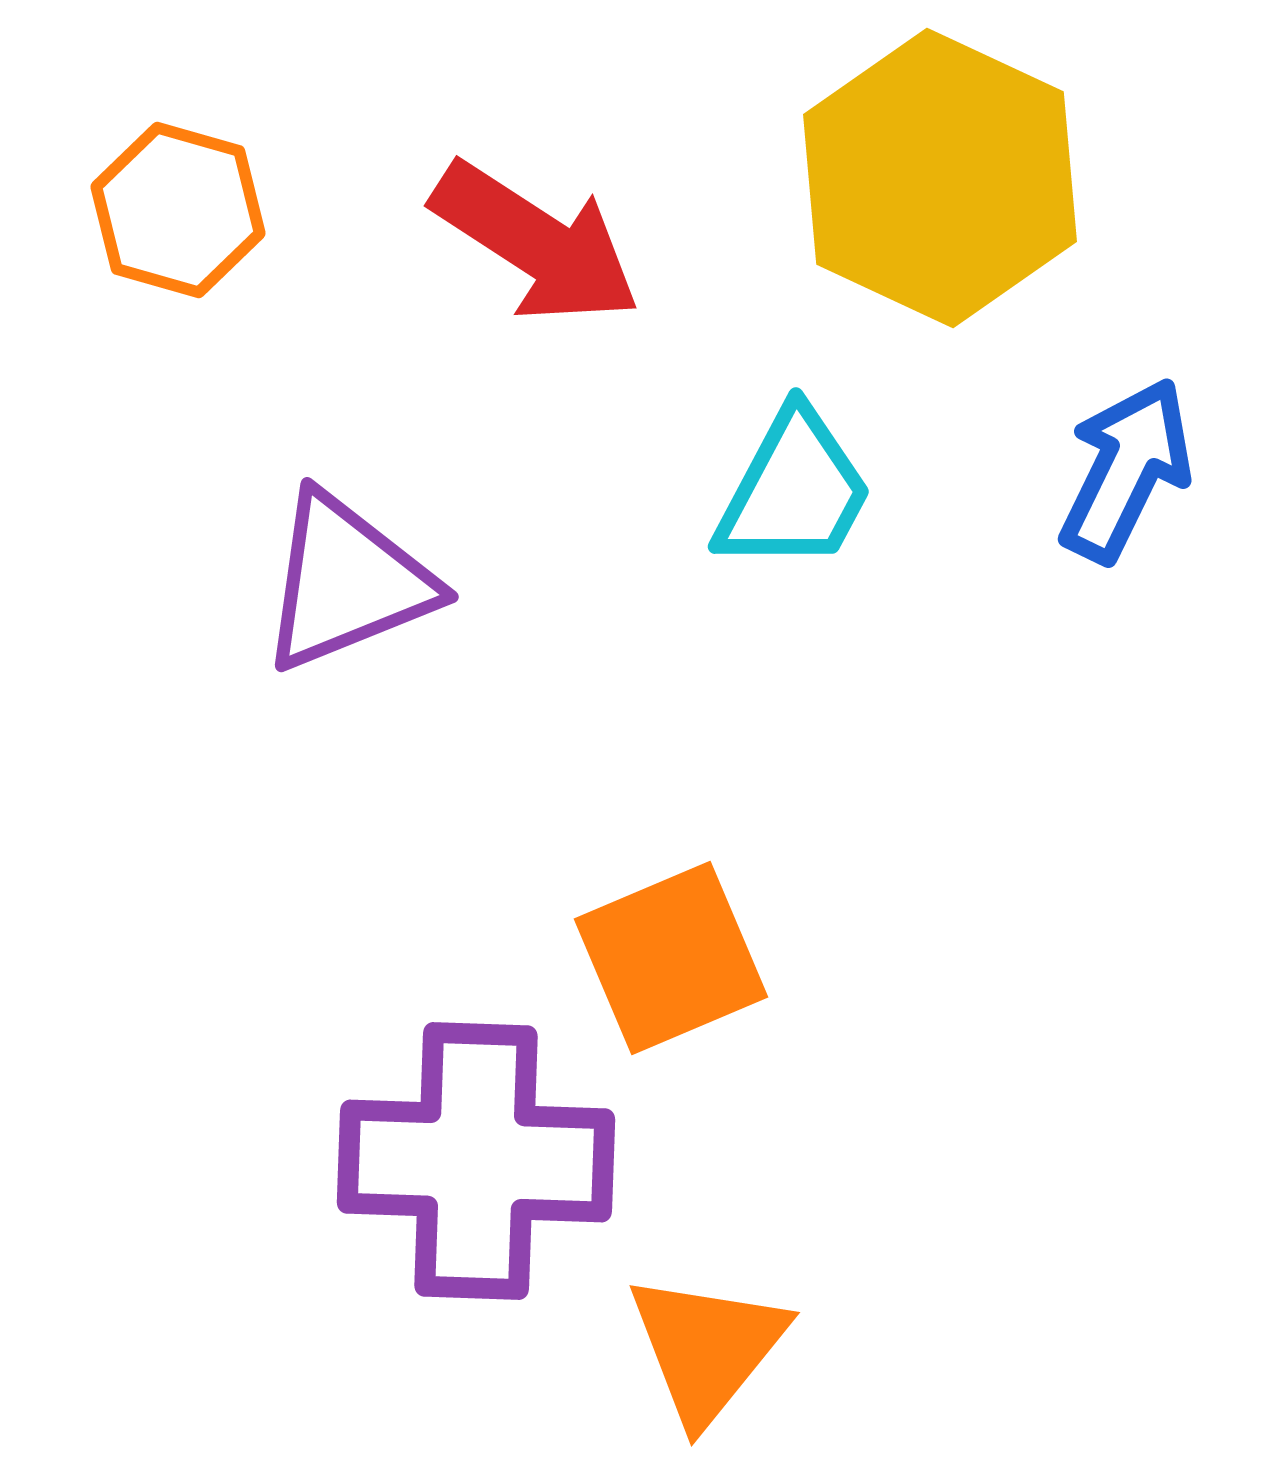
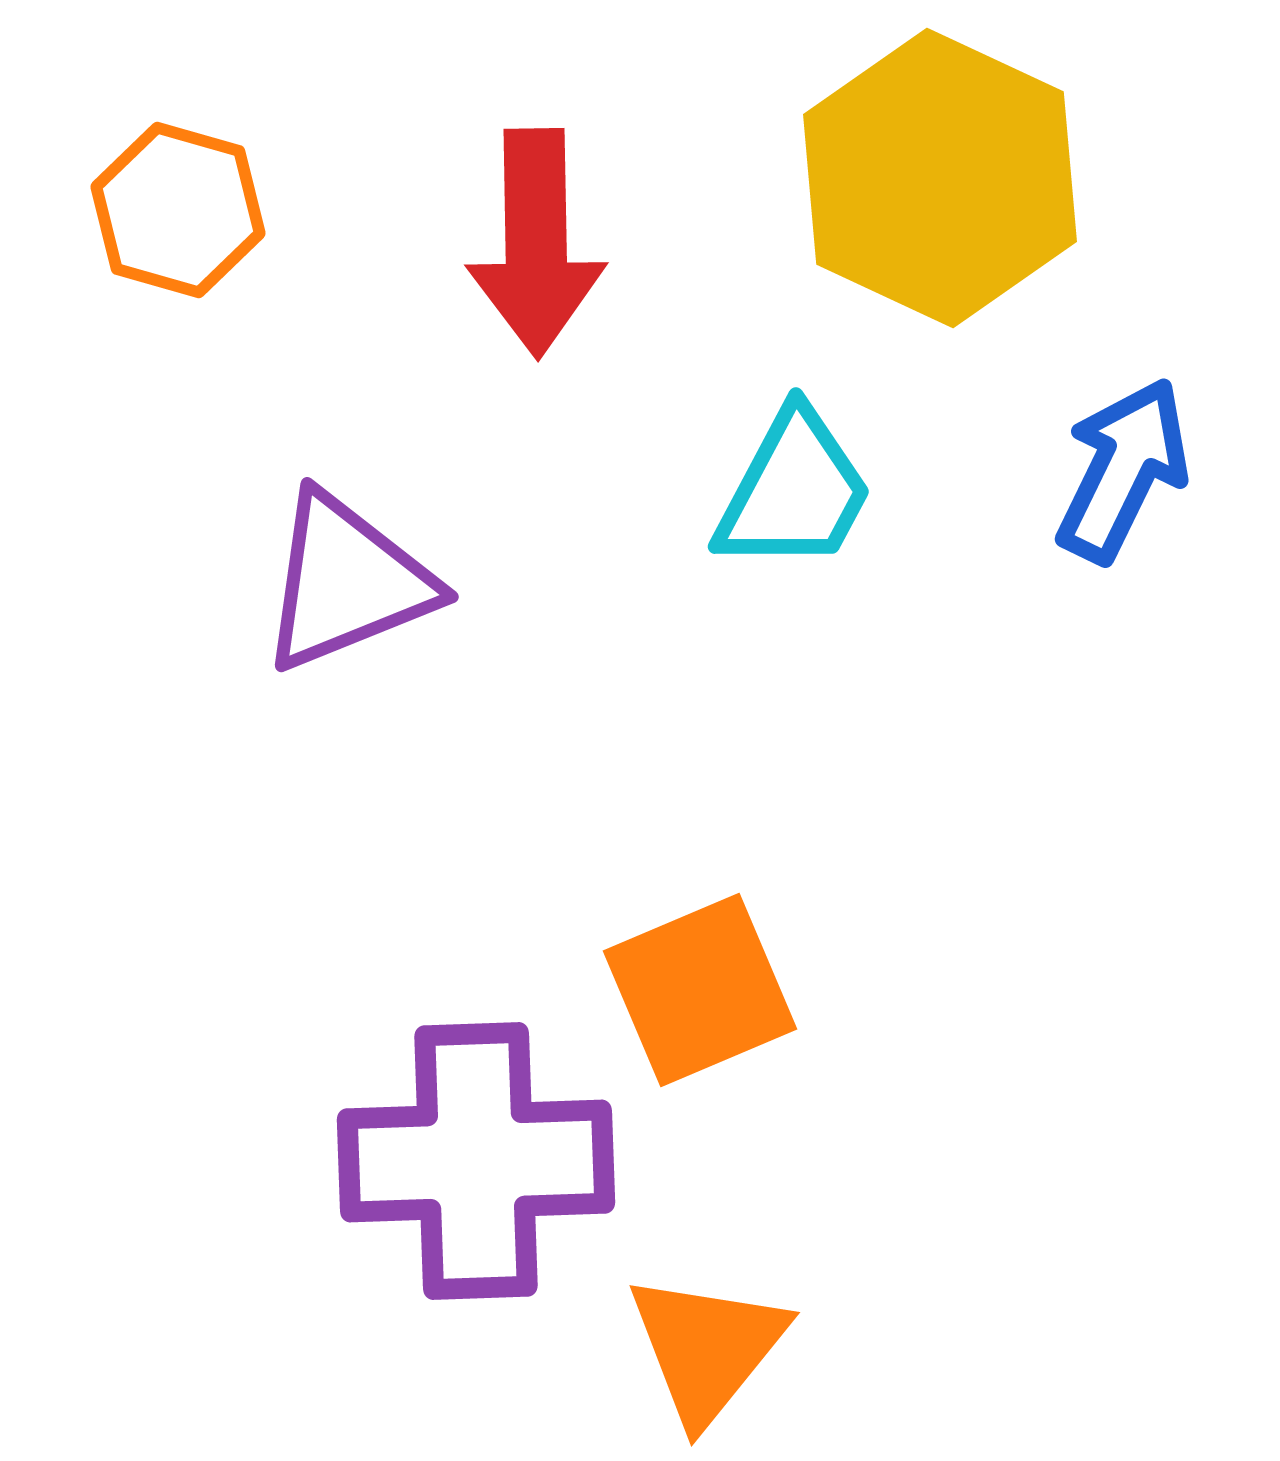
red arrow: rotated 56 degrees clockwise
blue arrow: moved 3 px left
orange square: moved 29 px right, 32 px down
purple cross: rotated 4 degrees counterclockwise
